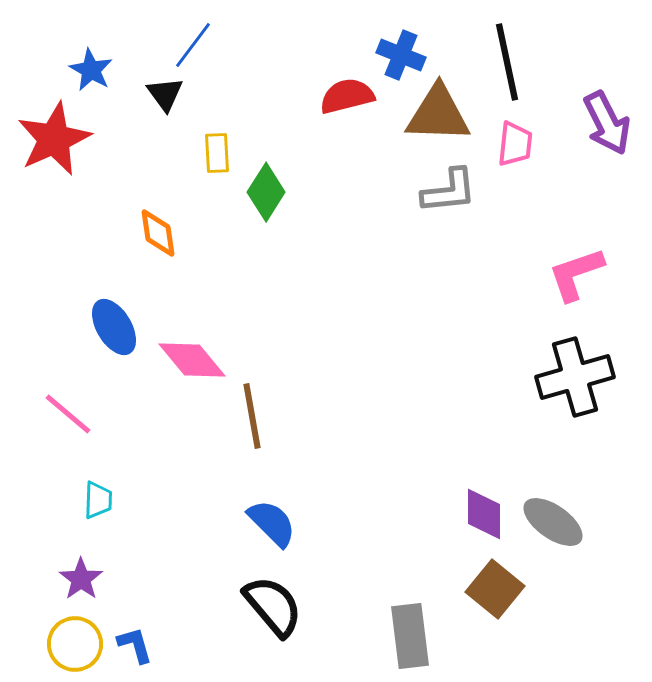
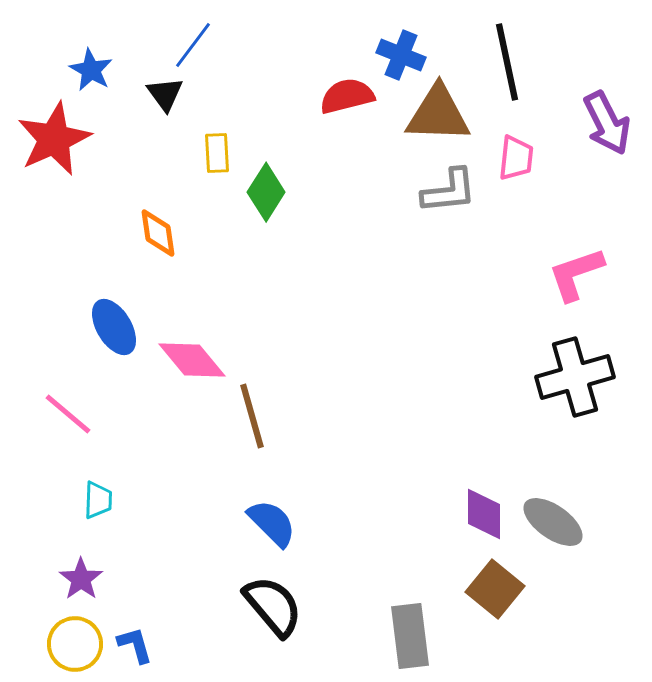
pink trapezoid: moved 1 px right, 14 px down
brown line: rotated 6 degrees counterclockwise
